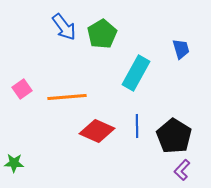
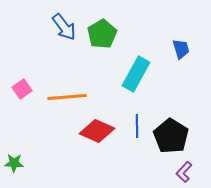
cyan rectangle: moved 1 px down
black pentagon: moved 3 px left
purple L-shape: moved 2 px right, 2 px down
